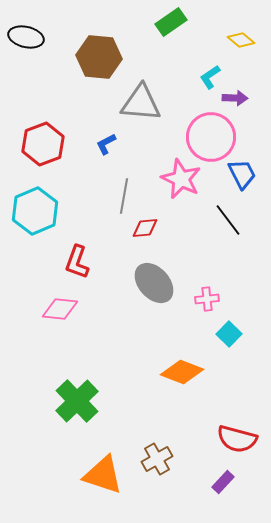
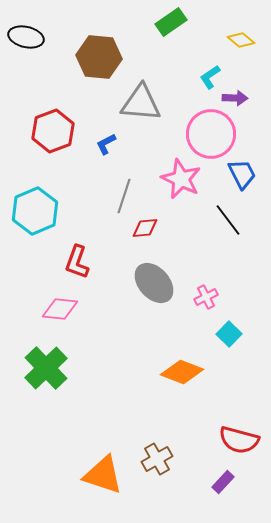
pink circle: moved 3 px up
red hexagon: moved 10 px right, 13 px up
gray line: rotated 8 degrees clockwise
pink cross: moved 1 px left, 2 px up; rotated 20 degrees counterclockwise
green cross: moved 31 px left, 33 px up
red semicircle: moved 2 px right, 1 px down
